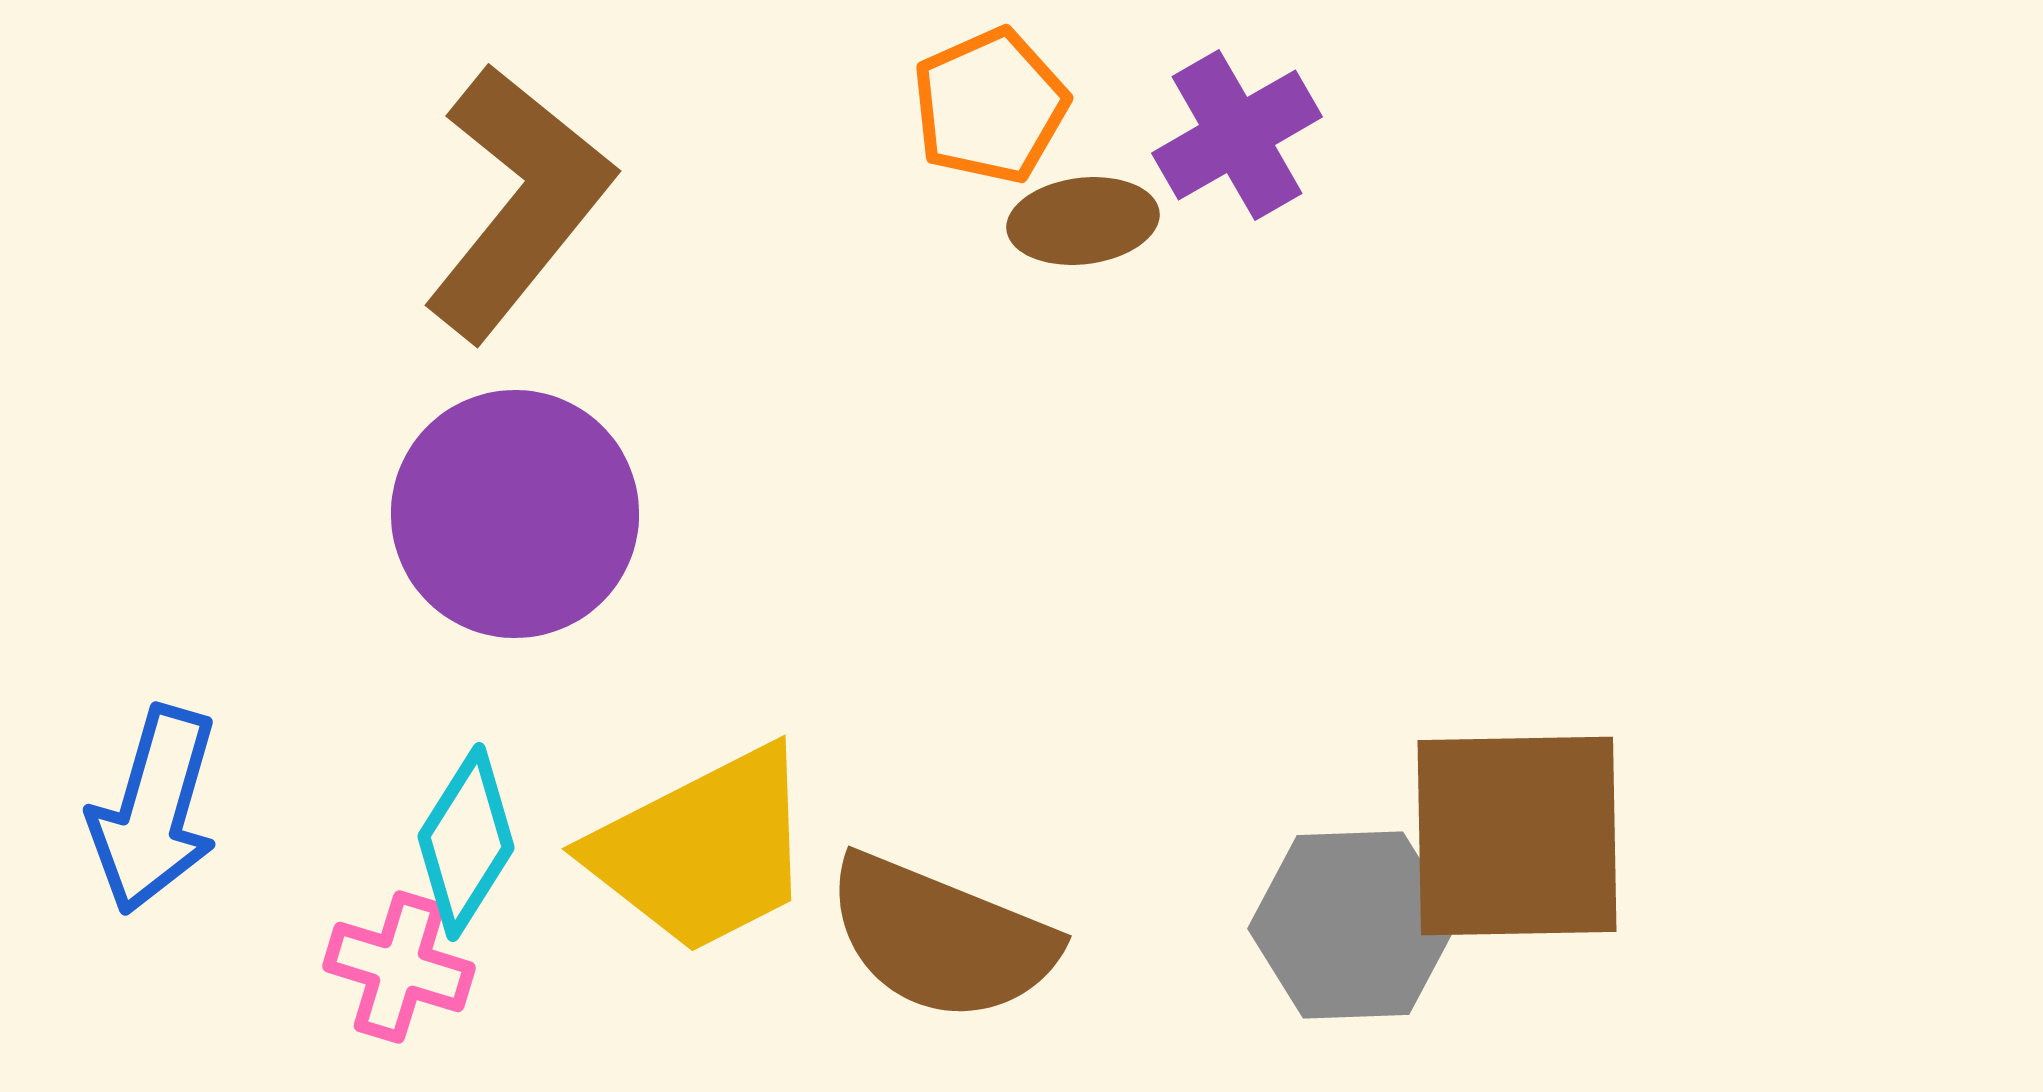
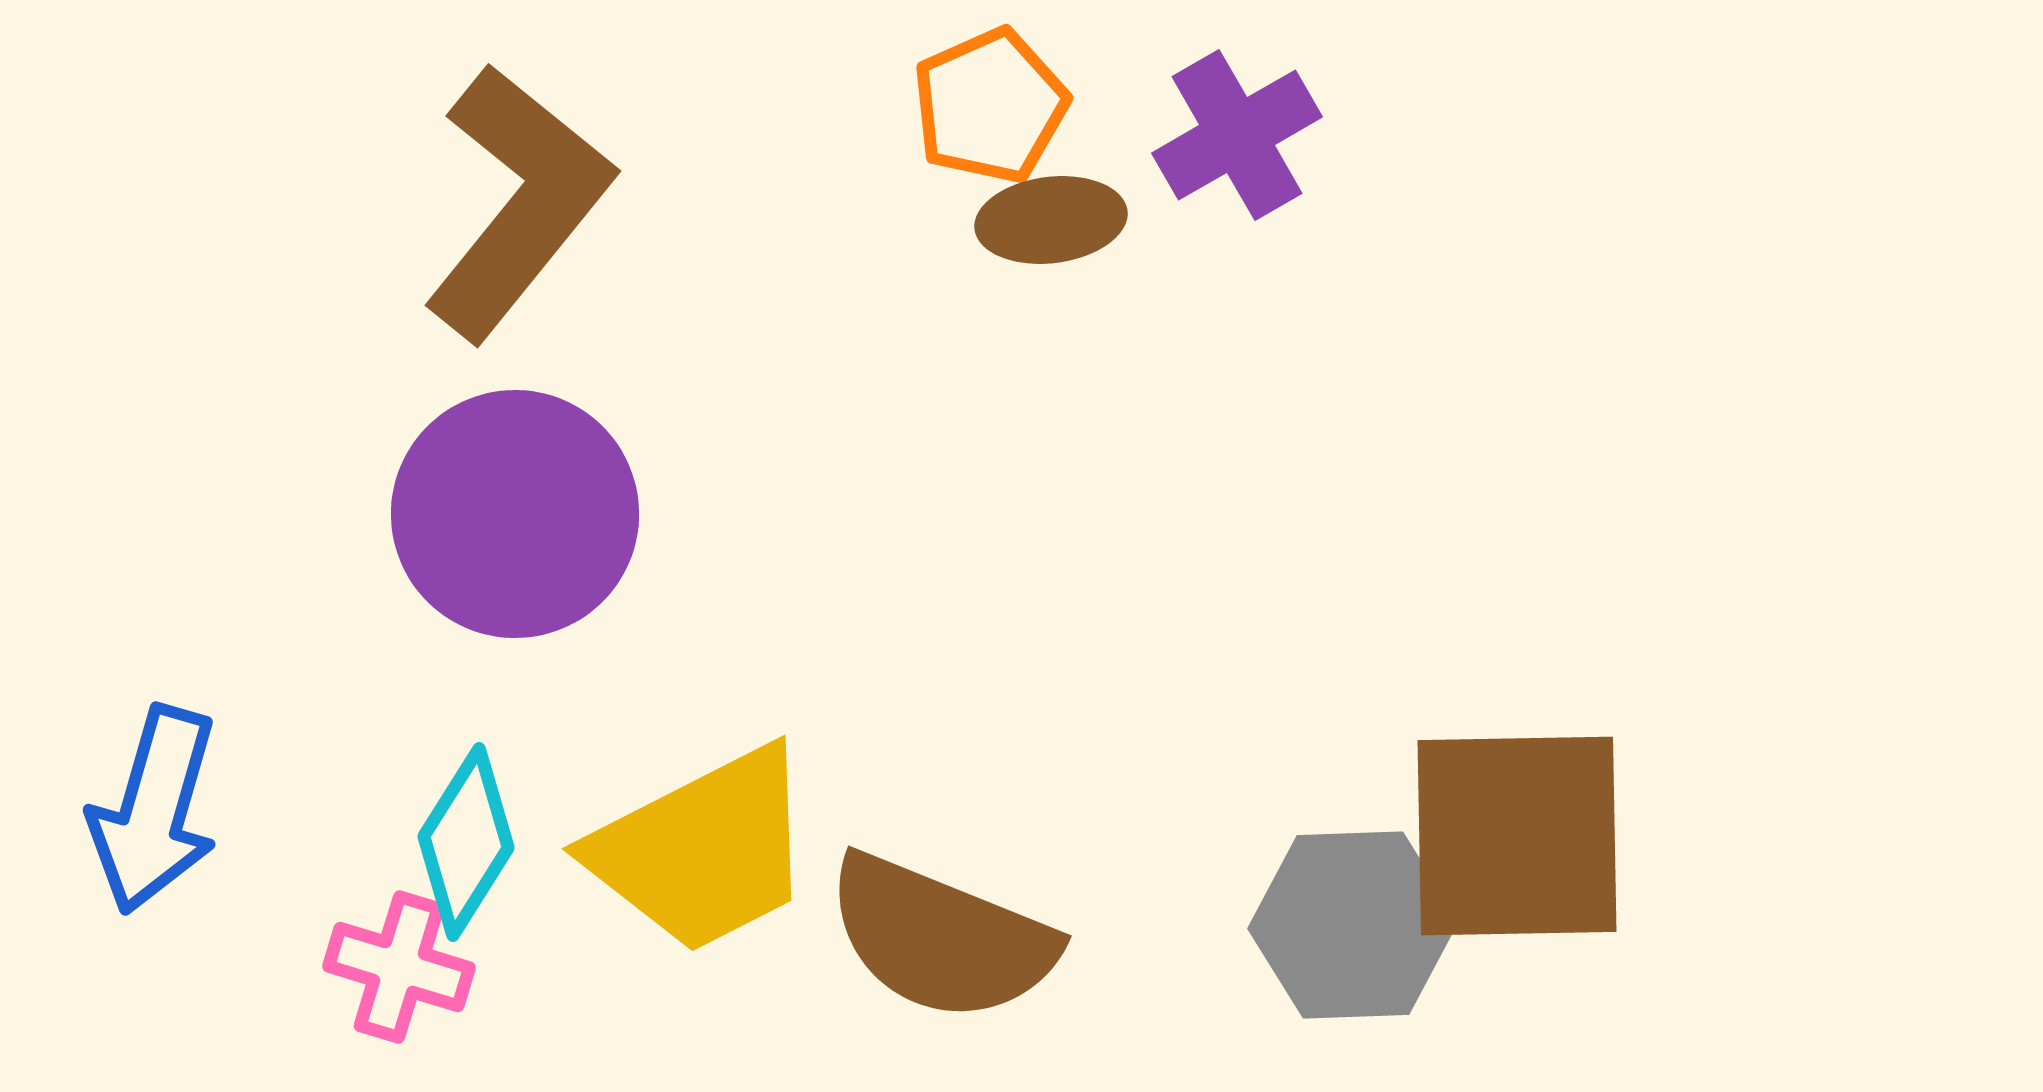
brown ellipse: moved 32 px left, 1 px up
